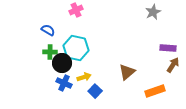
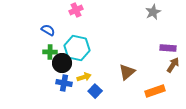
cyan hexagon: moved 1 px right
blue cross: rotated 14 degrees counterclockwise
